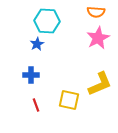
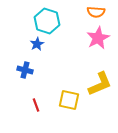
cyan hexagon: rotated 15 degrees clockwise
blue cross: moved 6 px left, 5 px up; rotated 14 degrees clockwise
